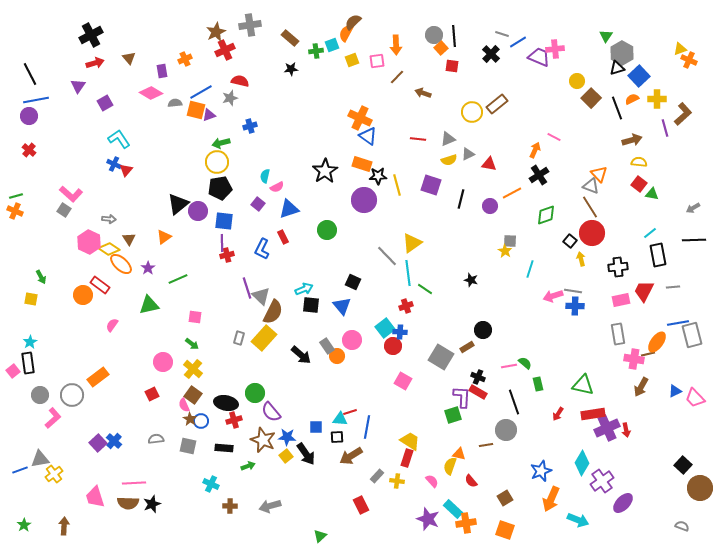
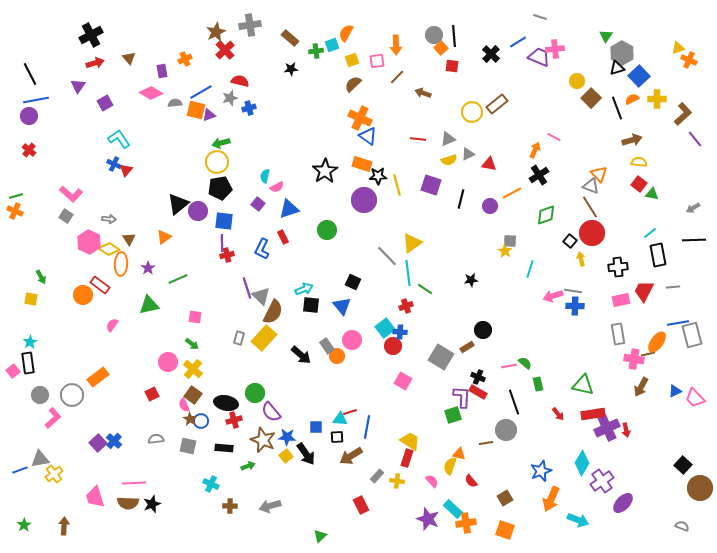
brown semicircle at (353, 22): moved 62 px down
gray line at (502, 34): moved 38 px right, 17 px up
yellow triangle at (680, 49): moved 2 px left, 1 px up
red cross at (225, 50): rotated 18 degrees counterclockwise
blue cross at (250, 126): moved 1 px left, 18 px up
purple line at (665, 128): moved 30 px right, 11 px down; rotated 24 degrees counterclockwise
gray square at (64, 210): moved 2 px right, 6 px down
orange ellipse at (121, 264): rotated 50 degrees clockwise
black star at (471, 280): rotated 24 degrees counterclockwise
pink circle at (163, 362): moved 5 px right
red arrow at (558, 414): rotated 72 degrees counterclockwise
brown line at (486, 445): moved 2 px up
